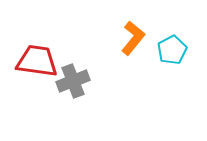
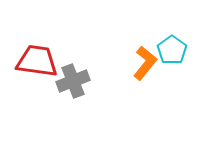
orange L-shape: moved 12 px right, 25 px down
cyan pentagon: rotated 8 degrees counterclockwise
